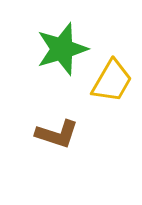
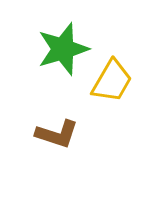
green star: moved 1 px right
